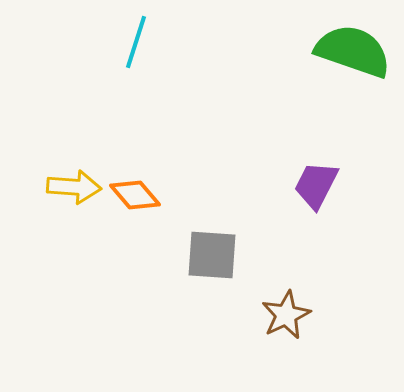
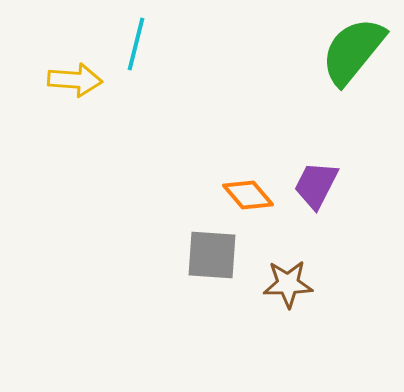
cyan line: moved 2 px down; rotated 4 degrees counterclockwise
green semicircle: rotated 70 degrees counterclockwise
yellow arrow: moved 1 px right, 107 px up
orange diamond: moved 113 px right
brown star: moved 2 px right, 31 px up; rotated 24 degrees clockwise
